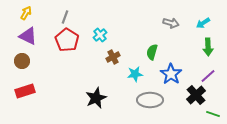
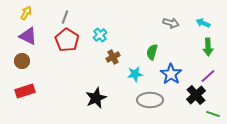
cyan arrow: rotated 56 degrees clockwise
